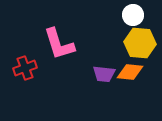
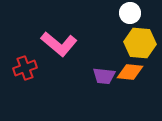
white circle: moved 3 px left, 2 px up
pink L-shape: rotated 33 degrees counterclockwise
purple trapezoid: moved 2 px down
